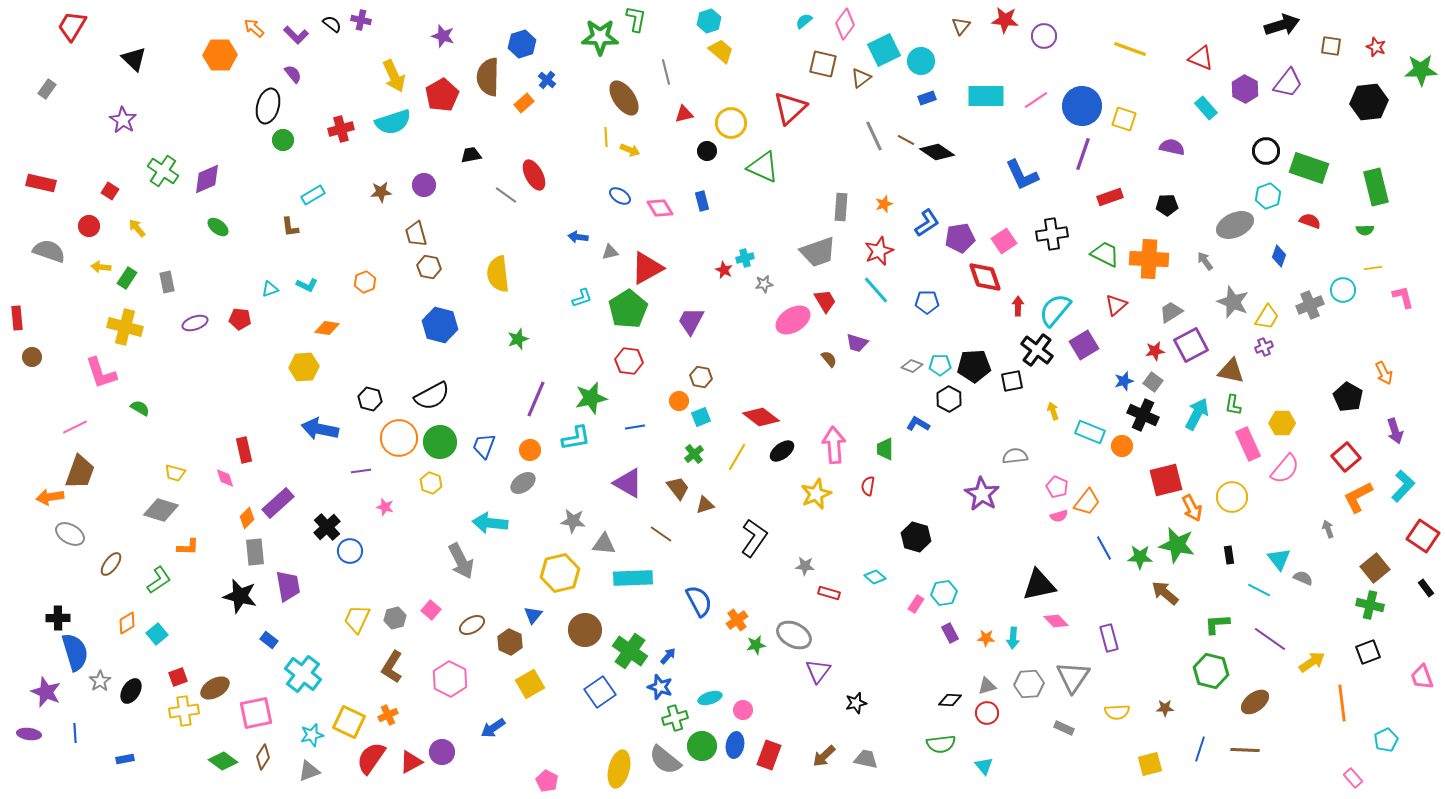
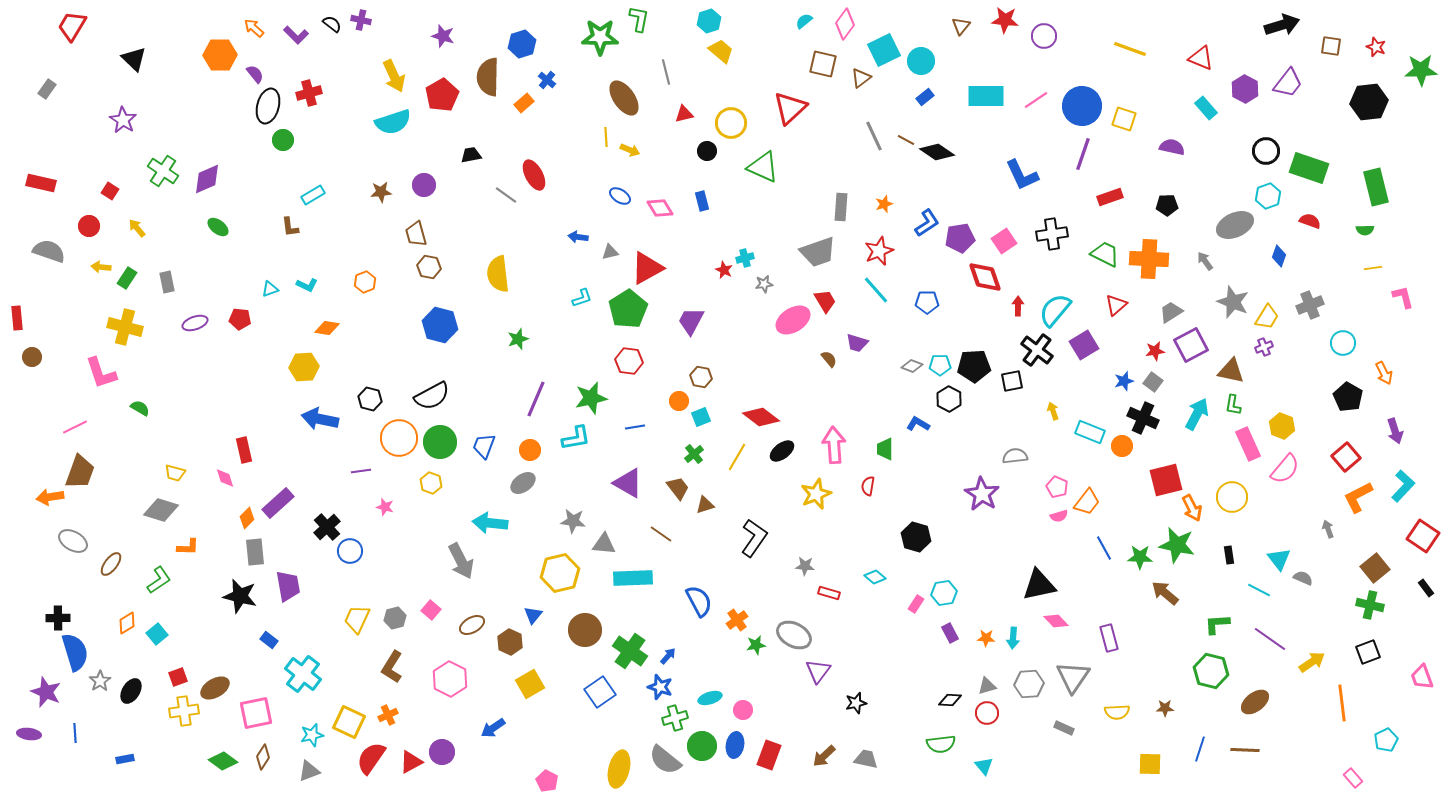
green L-shape at (636, 19): moved 3 px right
purple semicircle at (293, 74): moved 38 px left
blue rectangle at (927, 98): moved 2 px left, 1 px up; rotated 18 degrees counterclockwise
red cross at (341, 129): moved 32 px left, 36 px up
cyan circle at (1343, 290): moved 53 px down
black cross at (1143, 415): moved 3 px down
yellow hexagon at (1282, 423): moved 3 px down; rotated 20 degrees clockwise
blue arrow at (320, 429): moved 10 px up
gray ellipse at (70, 534): moved 3 px right, 7 px down
yellow square at (1150, 764): rotated 15 degrees clockwise
